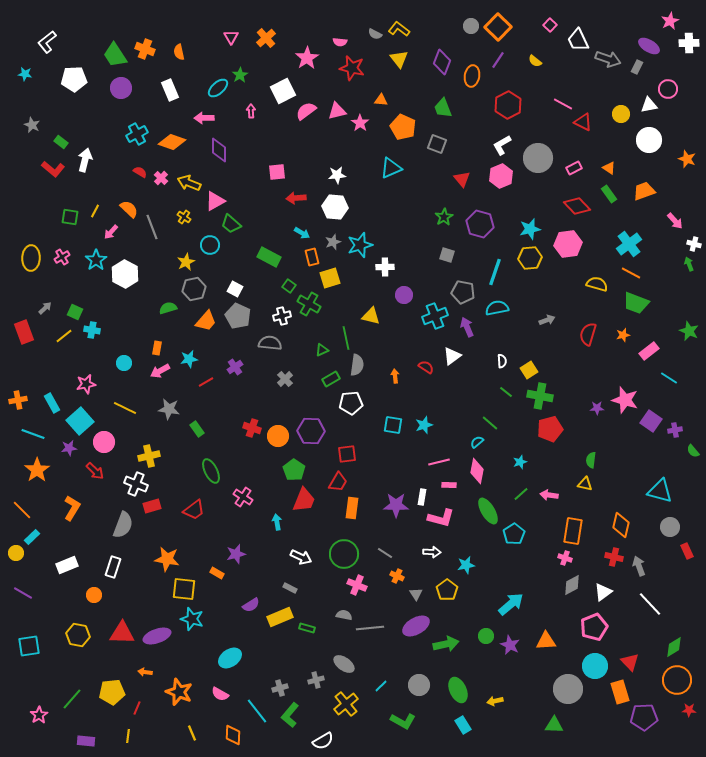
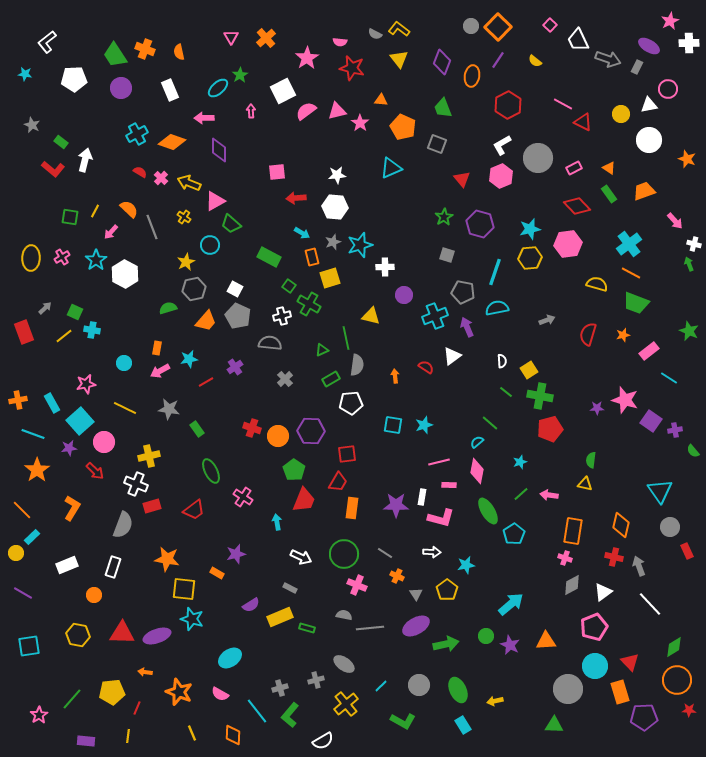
cyan triangle at (660, 491): rotated 40 degrees clockwise
